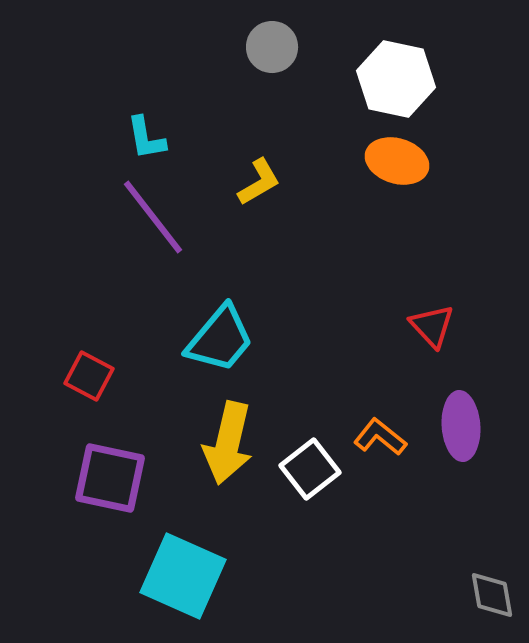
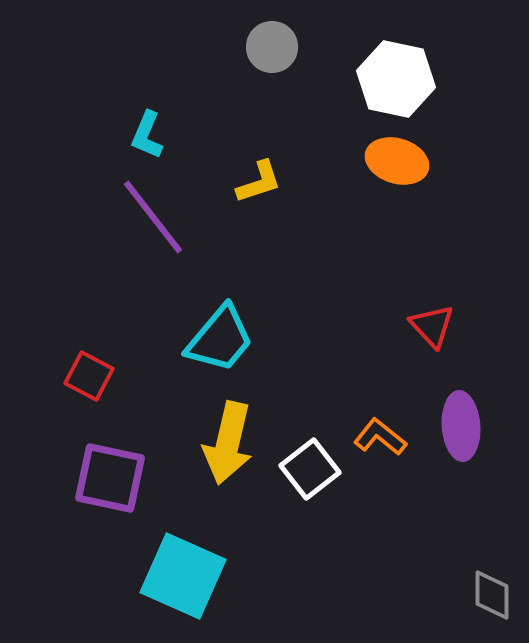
cyan L-shape: moved 1 px right, 3 px up; rotated 33 degrees clockwise
yellow L-shape: rotated 12 degrees clockwise
gray diamond: rotated 10 degrees clockwise
